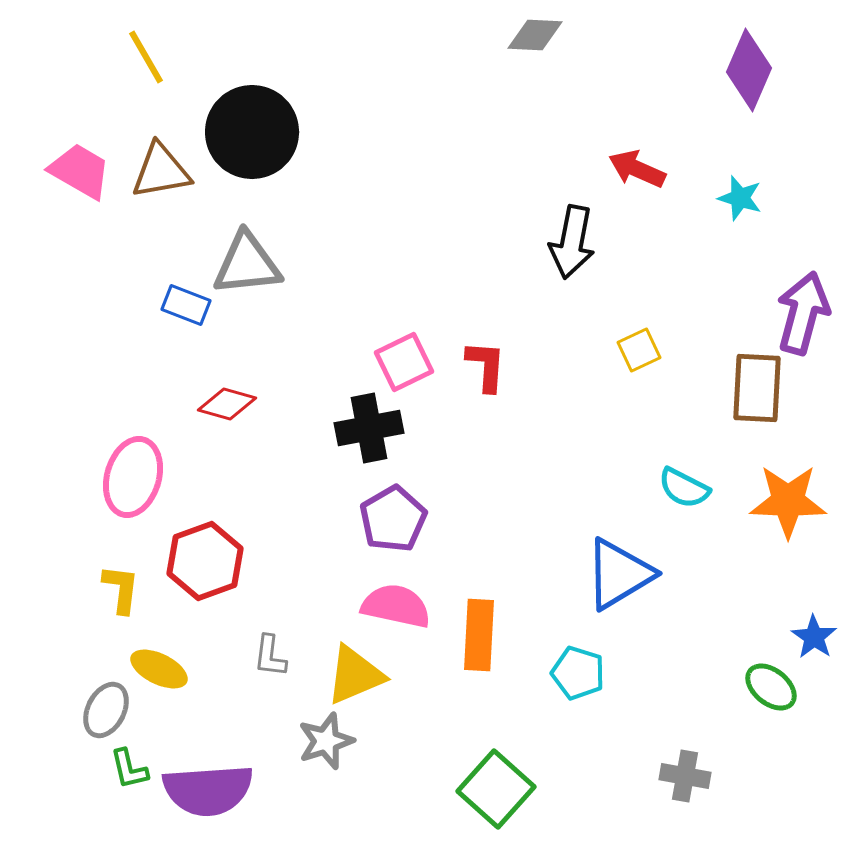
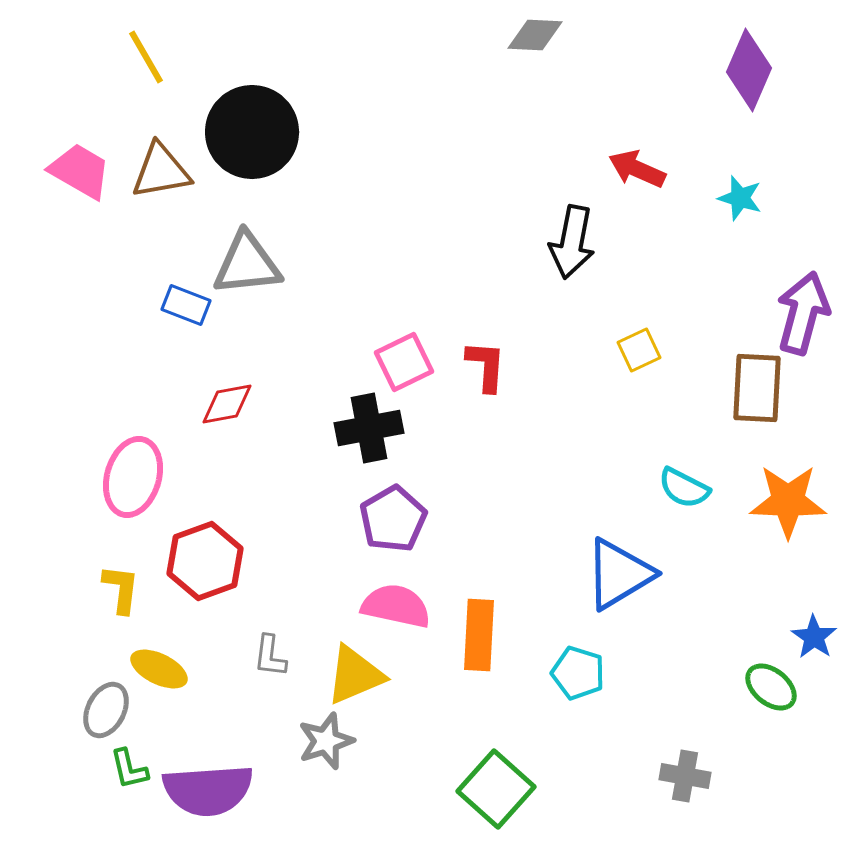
red diamond: rotated 26 degrees counterclockwise
